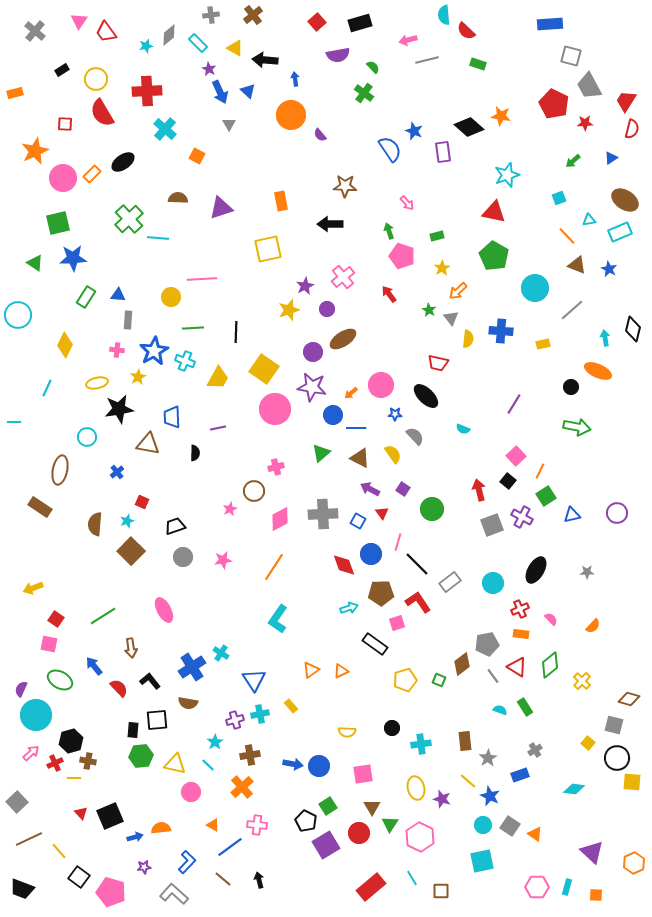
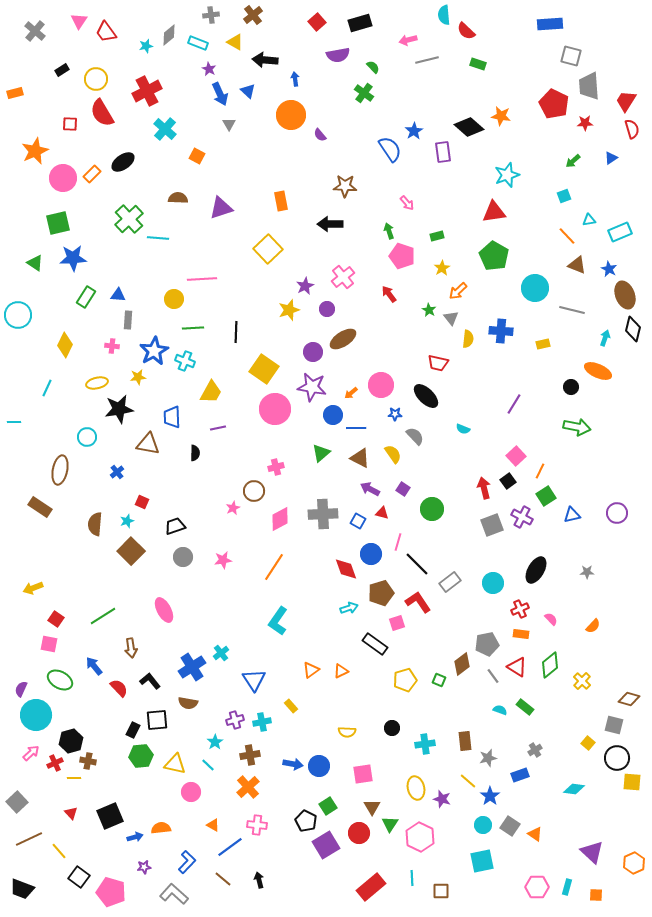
cyan rectangle at (198, 43): rotated 24 degrees counterclockwise
yellow triangle at (235, 48): moved 6 px up
gray trapezoid at (589, 86): rotated 24 degrees clockwise
red cross at (147, 91): rotated 24 degrees counterclockwise
blue arrow at (220, 92): moved 2 px down
red square at (65, 124): moved 5 px right
red semicircle at (632, 129): rotated 30 degrees counterclockwise
blue star at (414, 131): rotated 18 degrees clockwise
cyan square at (559, 198): moved 5 px right, 2 px up
brown ellipse at (625, 200): moved 95 px down; rotated 36 degrees clockwise
red triangle at (494, 212): rotated 20 degrees counterclockwise
yellow square at (268, 249): rotated 32 degrees counterclockwise
yellow circle at (171, 297): moved 3 px right, 2 px down
gray line at (572, 310): rotated 55 degrees clockwise
cyan arrow at (605, 338): rotated 28 degrees clockwise
pink cross at (117, 350): moved 5 px left, 4 px up
yellow star at (138, 377): rotated 21 degrees clockwise
yellow trapezoid at (218, 378): moved 7 px left, 14 px down
black square at (508, 481): rotated 14 degrees clockwise
red arrow at (479, 490): moved 5 px right, 2 px up
pink star at (230, 509): moved 3 px right, 1 px up
red triangle at (382, 513): rotated 40 degrees counterclockwise
red diamond at (344, 565): moved 2 px right, 4 px down
brown pentagon at (381, 593): rotated 15 degrees counterclockwise
cyan L-shape at (278, 619): moved 2 px down
cyan cross at (221, 653): rotated 21 degrees clockwise
green rectangle at (525, 707): rotated 18 degrees counterclockwise
cyan cross at (260, 714): moved 2 px right, 8 px down
black rectangle at (133, 730): rotated 21 degrees clockwise
cyan cross at (421, 744): moved 4 px right
gray star at (488, 758): rotated 18 degrees clockwise
orange cross at (242, 787): moved 6 px right
blue star at (490, 796): rotated 12 degrees clockwise
red triangle at (81, 813): moved 10 px left
cyan line at (412, 878): rotated 28 degrees clockwise
